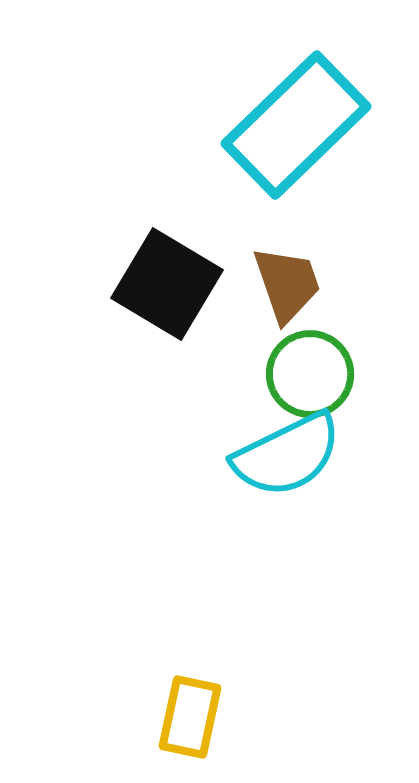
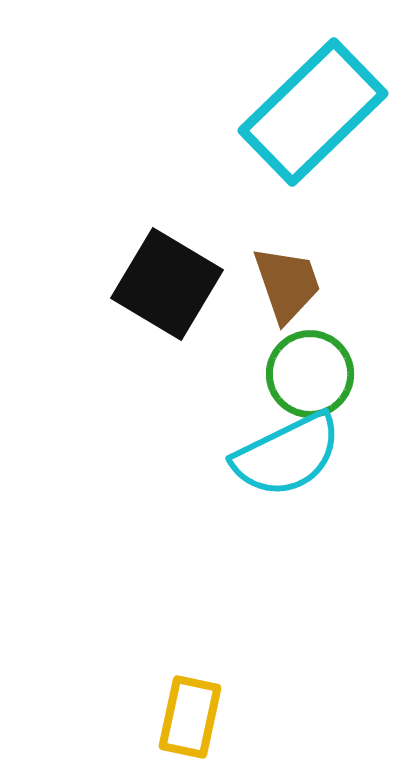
cyan rectangle: moved 17 px right, 13 px up
